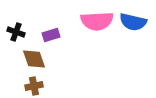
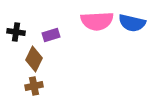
blue semicircle: moved 1 px left, 1 px down
black cross: rotated 12 degrees counterclockwise
brown diamond: rotated 45 degrees clockwise
